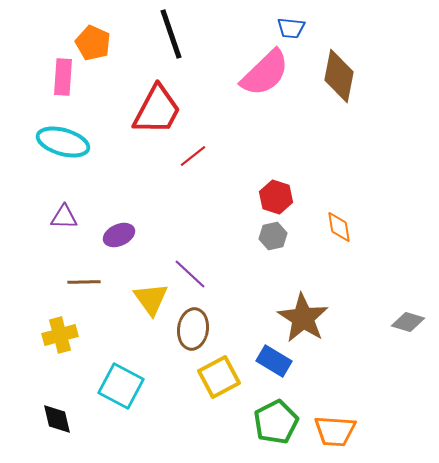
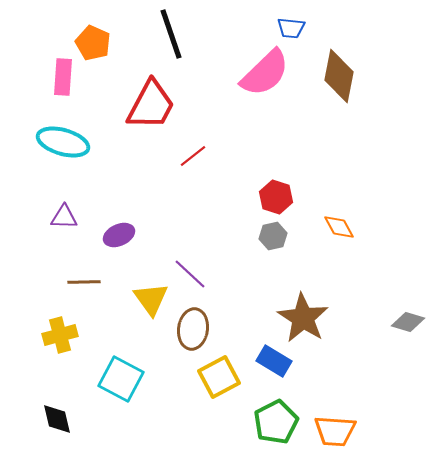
red trapezoid: moved 6 px left, 5 px up
orange diamond: rotated 20 degrees counterclockwise
cyan square: moved 7 px up
